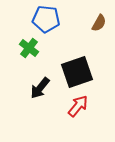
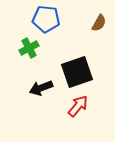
green cross: rotated 24 degrees clockwise
black arrow: moved 1 px right; rotated 30 degrees clockwise
